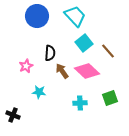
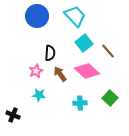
pink star: moved 10 px right, 5 px down
brown arrow: moved 2 px left, 3 px down
cyan star: moved 3 px down
green square: rotated 28 degrees counterclockwise
